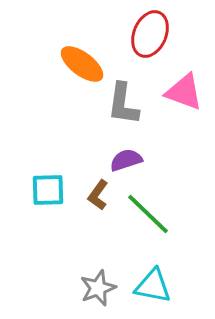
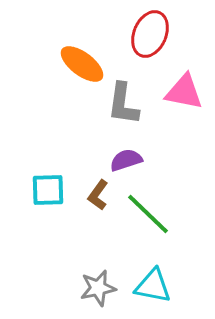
pink triangle: rotated 9 degrees counterclockwise
gray star: rotated 9 degrees clockwise
